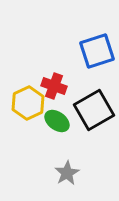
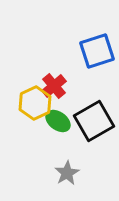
red cross: rotated 30 degrees clockwise
yellow hexagon: moved 7 px right
black square: moved 11 px down
green ellipse: moved 1 px right
